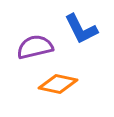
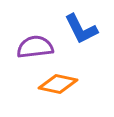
purple semicircle: rotated 6 degrees clockwise
